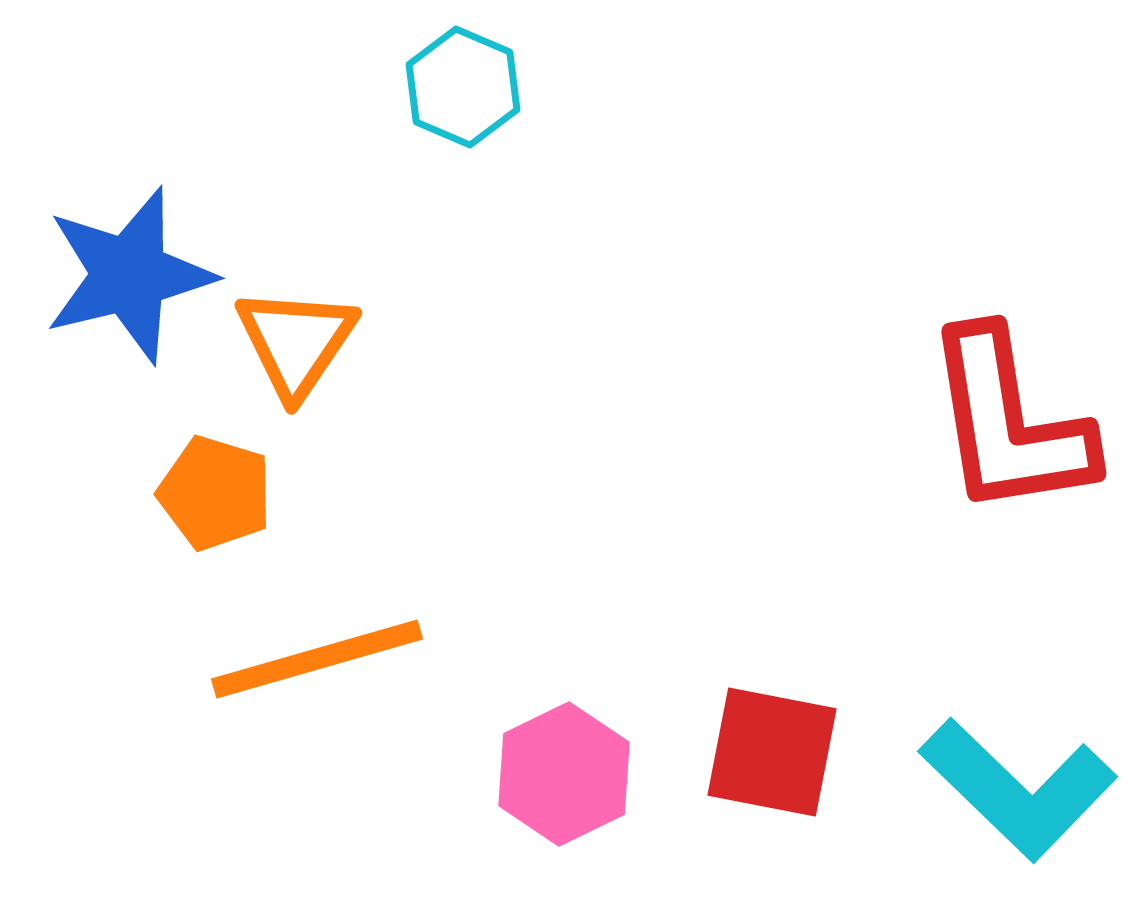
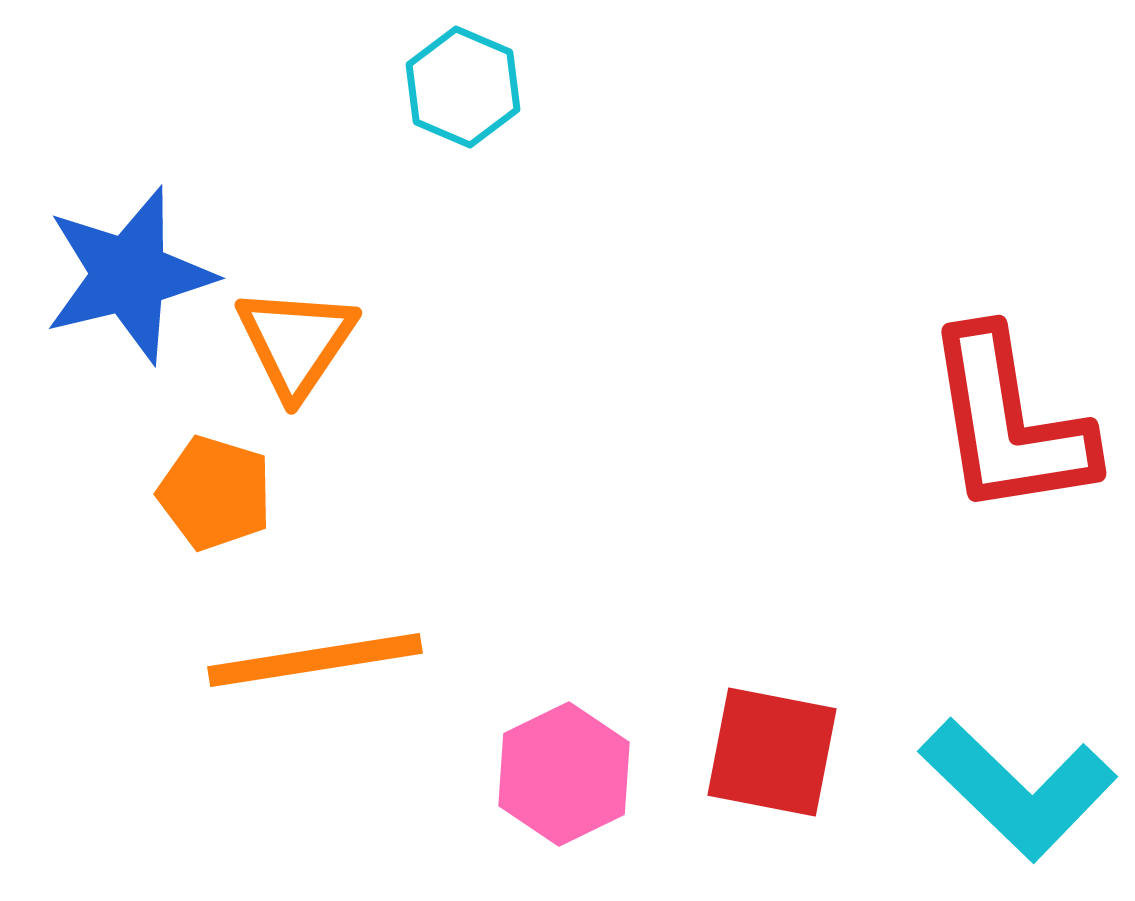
orange line: moved 2 px left, 1 px down; rotated 7 degrees clockwise
